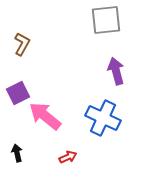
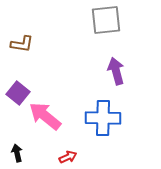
brown L-shape: rotated 70 degrees clockwise
purple square: rotated 25 degrees counterclockwise
blue cross: rotated 24 degrees counterclockwise
